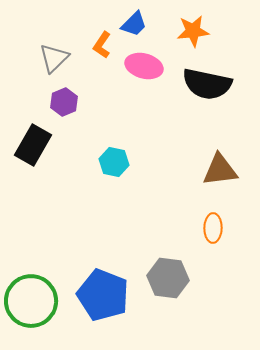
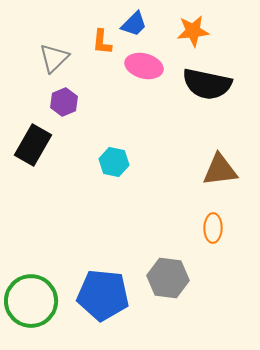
orange L-shape: moved 3 px up; rotated 28 degrees counterclockwise
blue pentagon: rotated 15 degrees counterclockwise
